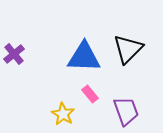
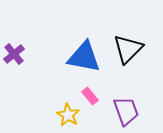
blue triangle: rotated 9 degrees clockwise
pink rectangle: moved 2 px down
yellow star: moved 5 px right, 1 px down
